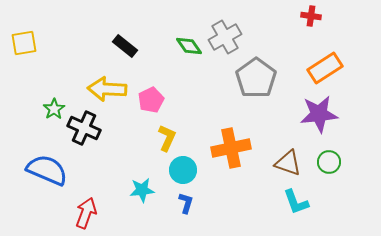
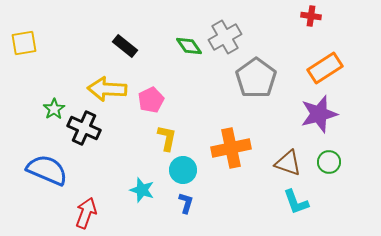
purple star: rotated 9 degrees counterclockwise
yellow L-shape: rotated 12 degrees counterclockwise
cyan star: rotated 25 degrees clockwise
